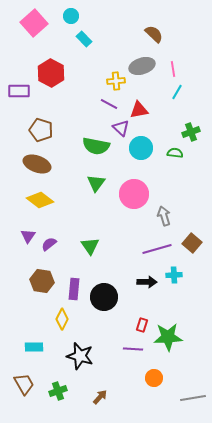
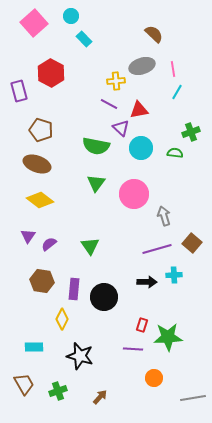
purple rectangle at (19, 91): rotated 75 degrees clockwise
